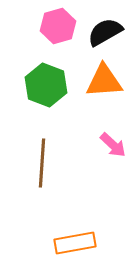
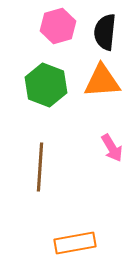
black semicircle: rotated 54 degrees counterclockwise
orange triangle: moved 2 px left
pink arrow: moved 1 px left, 3 px down; rotated 16 degrees clockwise
brown line: moved 2 px left, 4 px down
